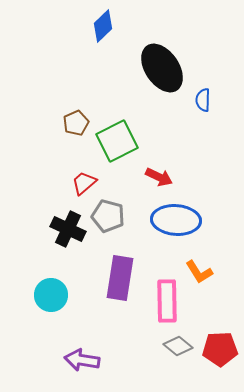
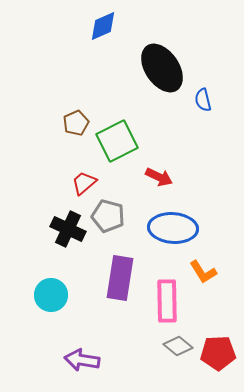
blue diamond: rotated 20 degrees clockwise
blue semicircle: rotated 15 degrees counterclockwise
blue ellipse: moved 3 px left, 8 px down
orange L-shape: moved 4 px right
red pentagon: moved 2 px left, 4 px down
